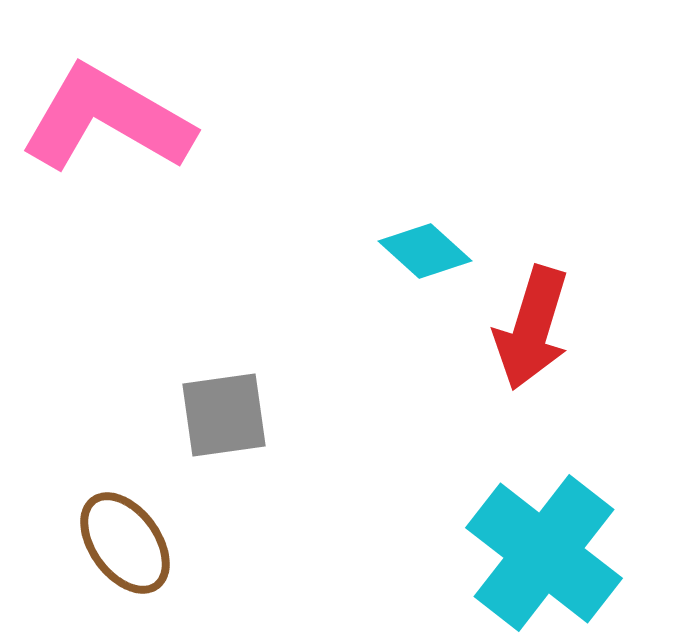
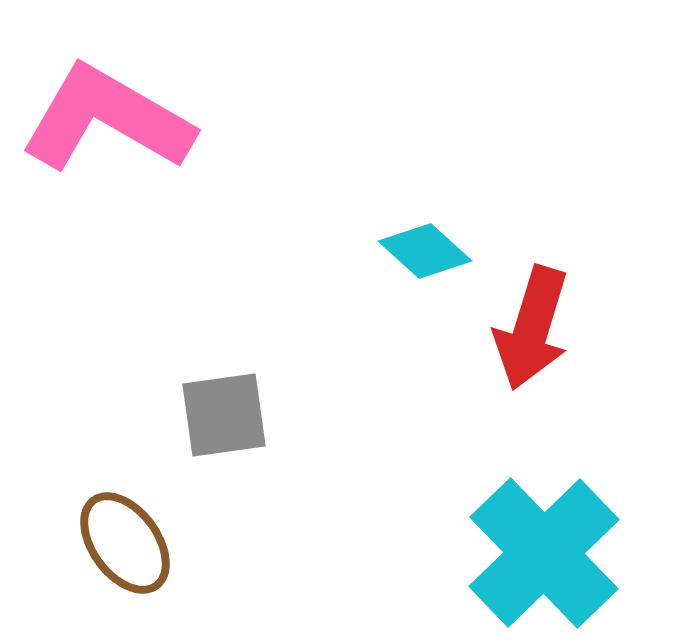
cyan cross: rotated 8 degrees clockwise
